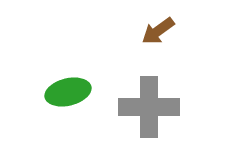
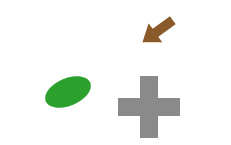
green ellipse: rotated 9 degrees counterclockwise
